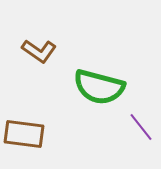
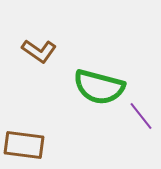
purple line: moved 11 px up
brown rectangle: moved 11 px down
